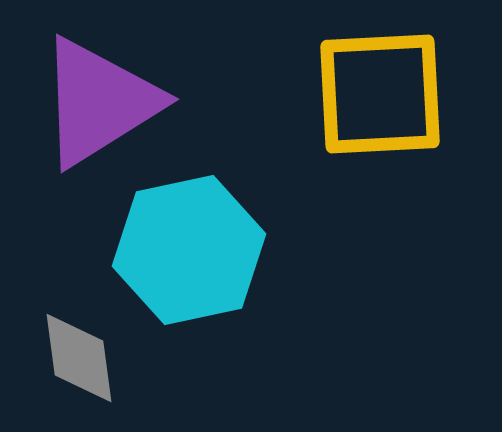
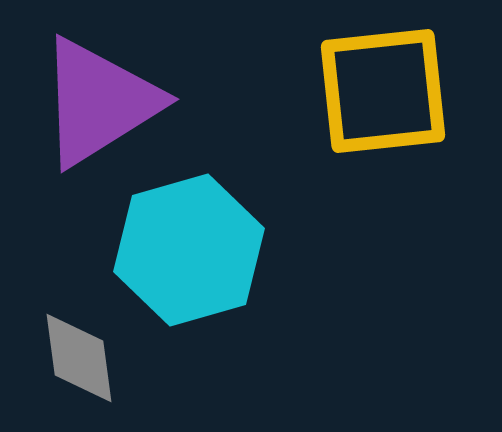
yellow square: moved 3 px right, 3 px up; rotated 3 degrees counterclockwise
cyan hexagon: rotated 4 degrees counterclockwise
